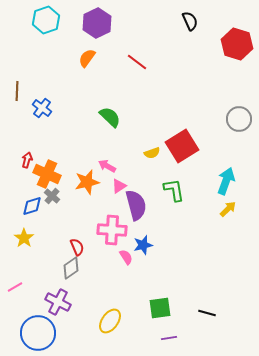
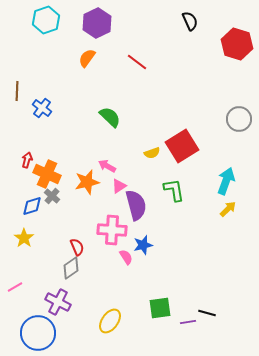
purple line: moved 19 px right, 16 px up
